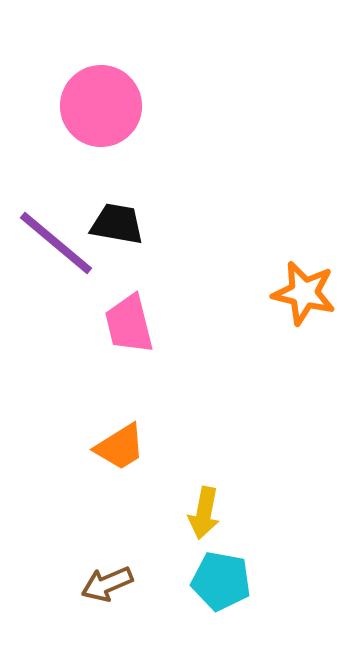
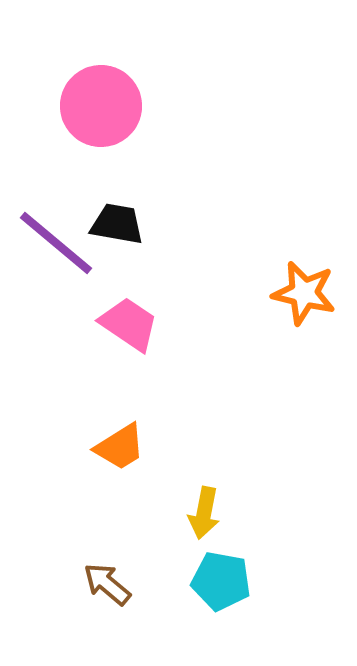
pink trapezoid: rotated 138 degrees clockwise
brown arrow: rotated 63 degrees clockwise
